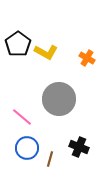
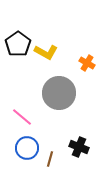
orange cross: moved 5 px down
gray circle: moved 6 px up
